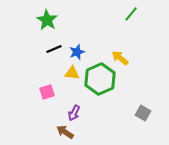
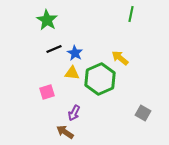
green line: rotated 28 degrees counterclockwise
blue star: moved 2 px left, 1 px down; rotated 21 degrees counterclockwise
